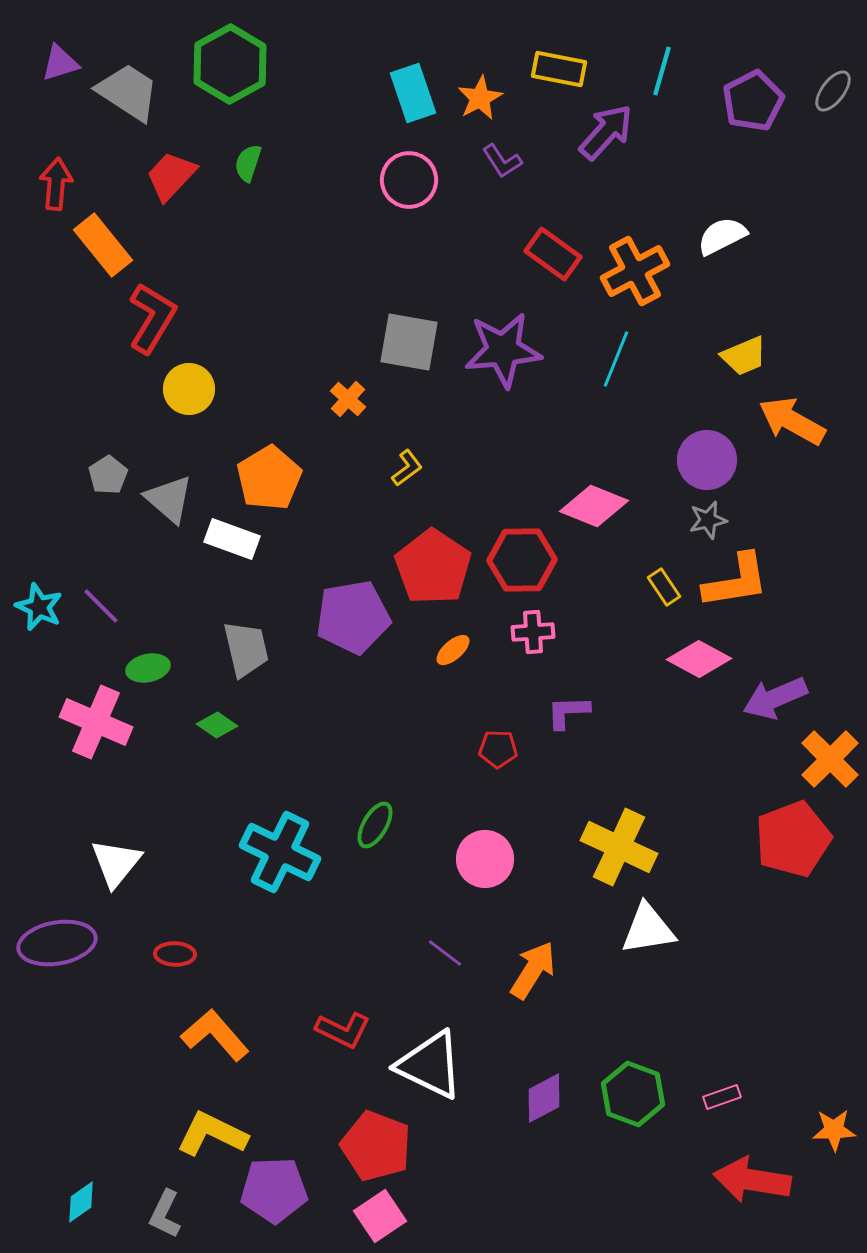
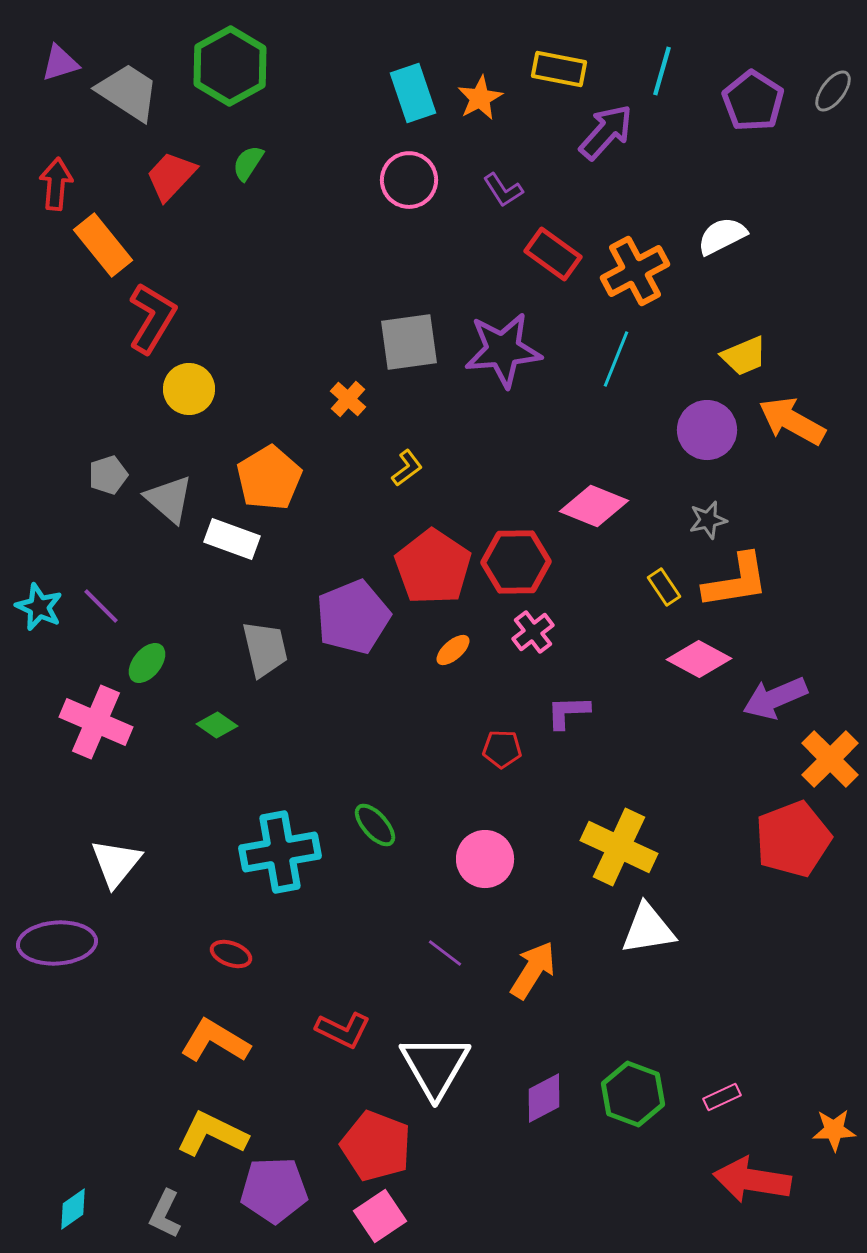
green hexagon at (230, 64): moved 2 px down
purple pentagon at (753, 101): rotated 12 degrees counterclockwise
purple L-shape at (502, 161): moved 1 px right, 29 px down
green semicircle at (248, 163): rotated 15 degrees clockwise
gray square at (409, 342): rotated 18 degrees counterclockwise
purple circle at (707, 460): moved 30 px up
gray pentagon at (108, 475): rotated 15 degrees clockwise
red hexagon at (522, 560): moved 6 px left, 2 px down
purple pentagon at (353, 617): rotated 12 degrees counterclockwise
pink cross at (533, 632): rotated 33 degrees counterclockwise
gray trapezoid at (246, 649): moved 19 px right
green ellipse at (148, 668): moved 1 px left, 5 px up; rotated 39 degrees counterclockwise
red pentagon at (498, 749): moved 4 px right
green ellipse at (375, 825): rotated 72 degrees counterclockwise
cyan cross at (280, 852): rotated 36 degrees counterclockwise
purple ellipse at (57, 943): rotated 6 degrees clockwise
red ellipse at (175, 954): moved 56 px right; rotated 18 degrees clockwise
orange L-shape at (215, 1035): moved 6 px down; rotated 18 degrees counterclockwise
white triangle at (430, 1065): moved 5 px right, 1 px down; rotated 34 degrees clockwise
pink rectangle at (722, 1097): rotated 6 degrees counterclockwise
cyan diamond at (81, 1202): moved 8 px left, 7 px down
